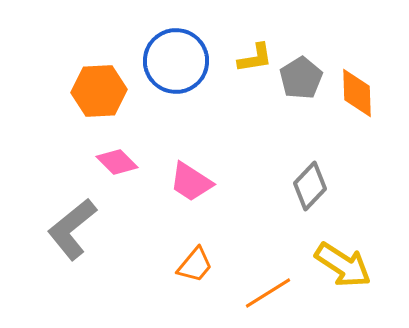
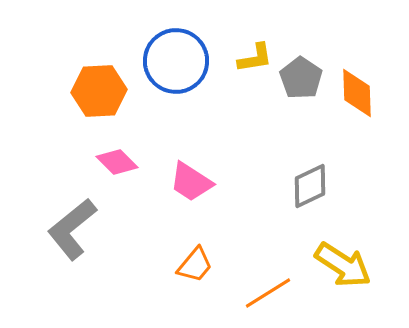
gray pentagon: rotated 6 degrees counterclockwise
gray diamond: rotated 21 degrees clockwise
